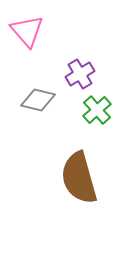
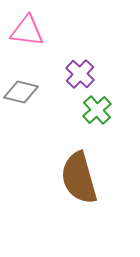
pink triangle: rotated 42 degrees counterclockwise
purple cross: rotated 16 degrees counterclockwise
gray diamond: moved 17 px left, 8 px up
